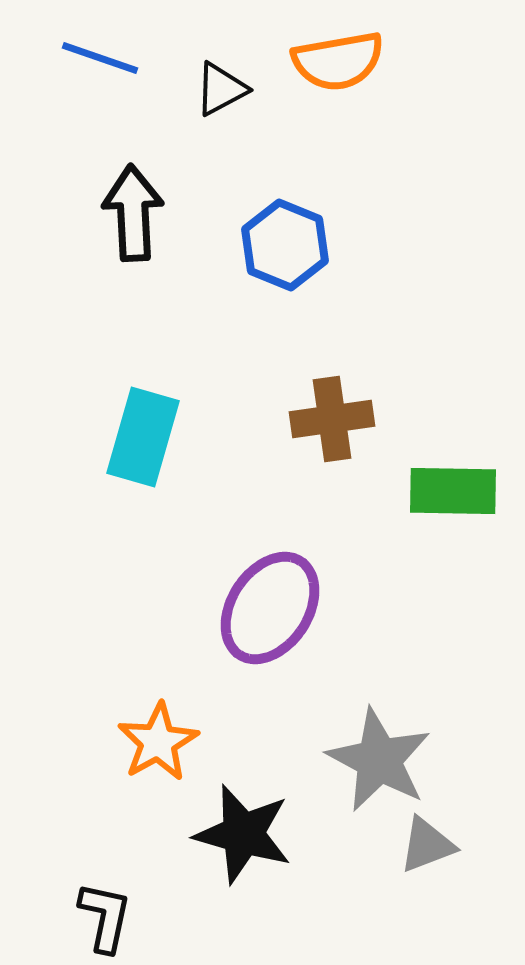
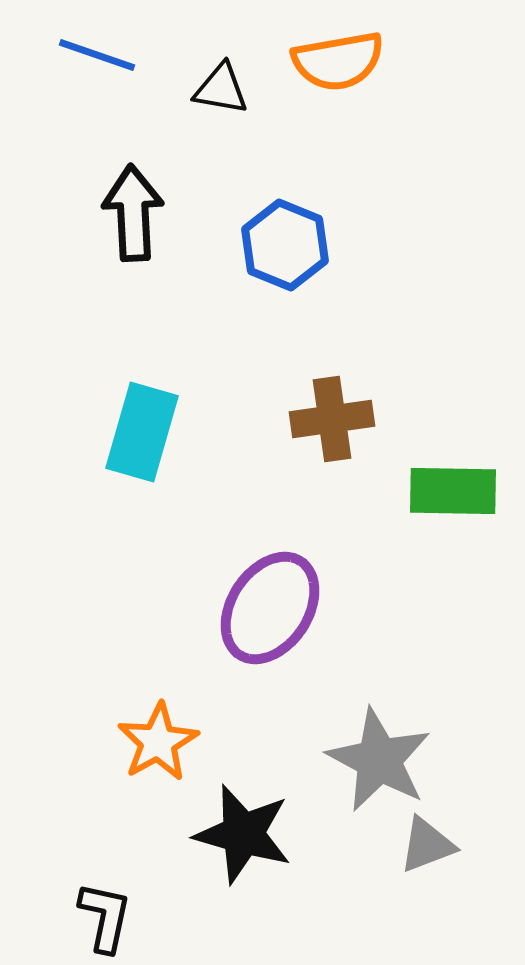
blue line: moved 3 px left, 3 px up
black triangle: rotated 38 degrees clockwise
cyan rectangle: moved 1 px left, 5 px up
